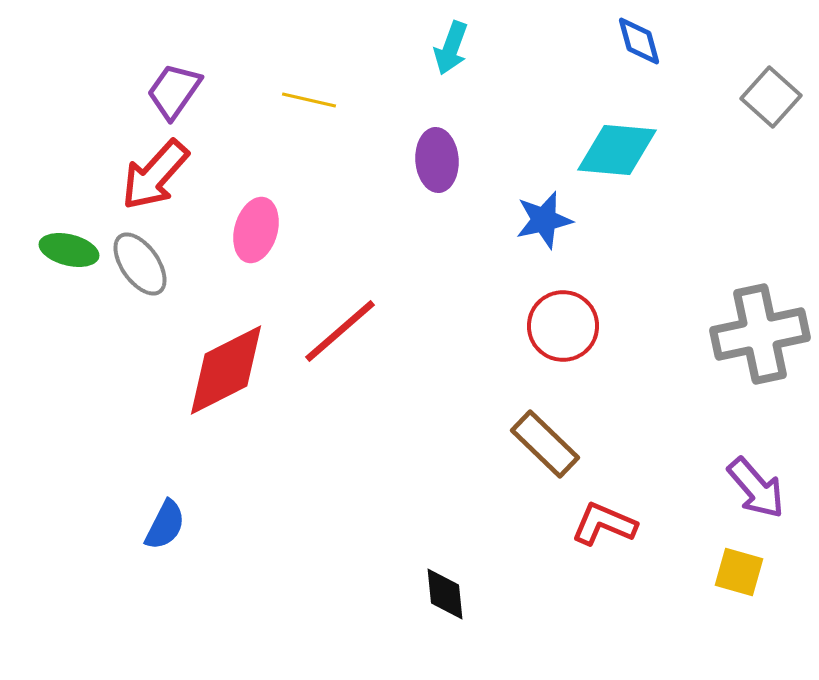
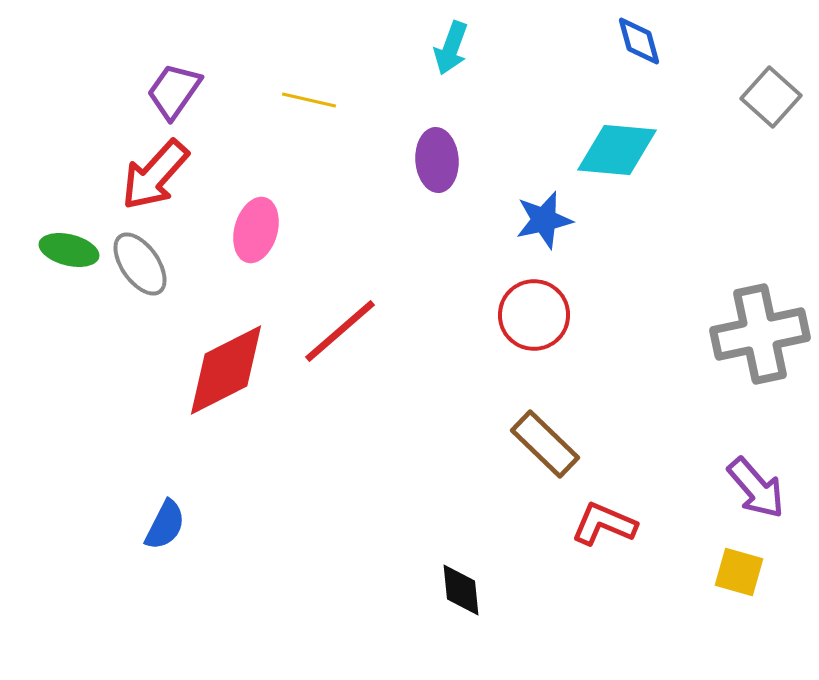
red circle: moved 29 px left, 11 px up
black diamond: moved 16 px right, 4 px up
